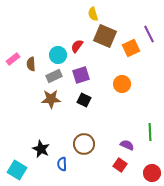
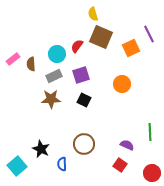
brown square: moved 4 px left, 1 px down
cyan circle: moved 1 px left, 1 px up
cyan square: moved 4 px up; rotated 18 degrees clockwise
